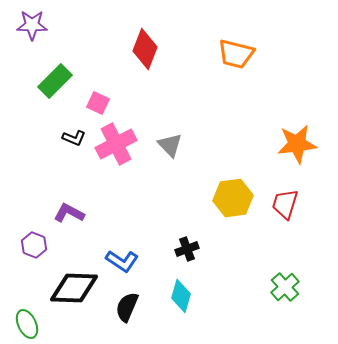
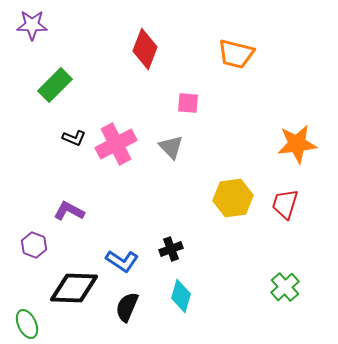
green rectangle: moved 4 px down
pink square: moved 90 px right; rotated 20 degrees counterclockwise
gray triangle: moved 1 px right, 2 px down
purple L-shape: moved 2 px up
black cross: moved 16 px left
